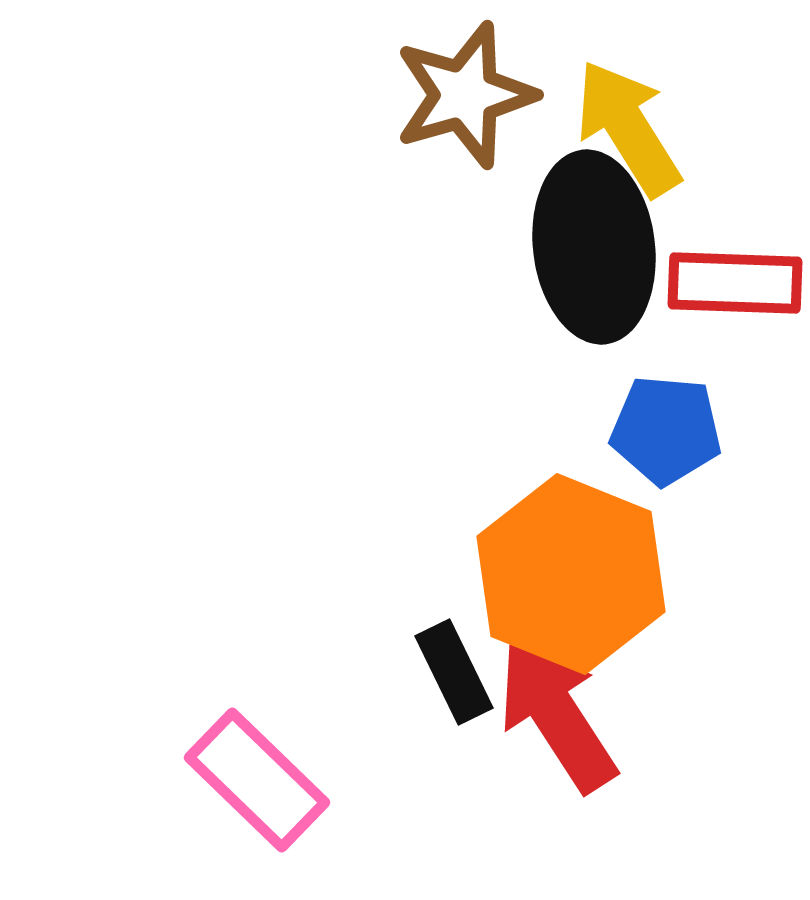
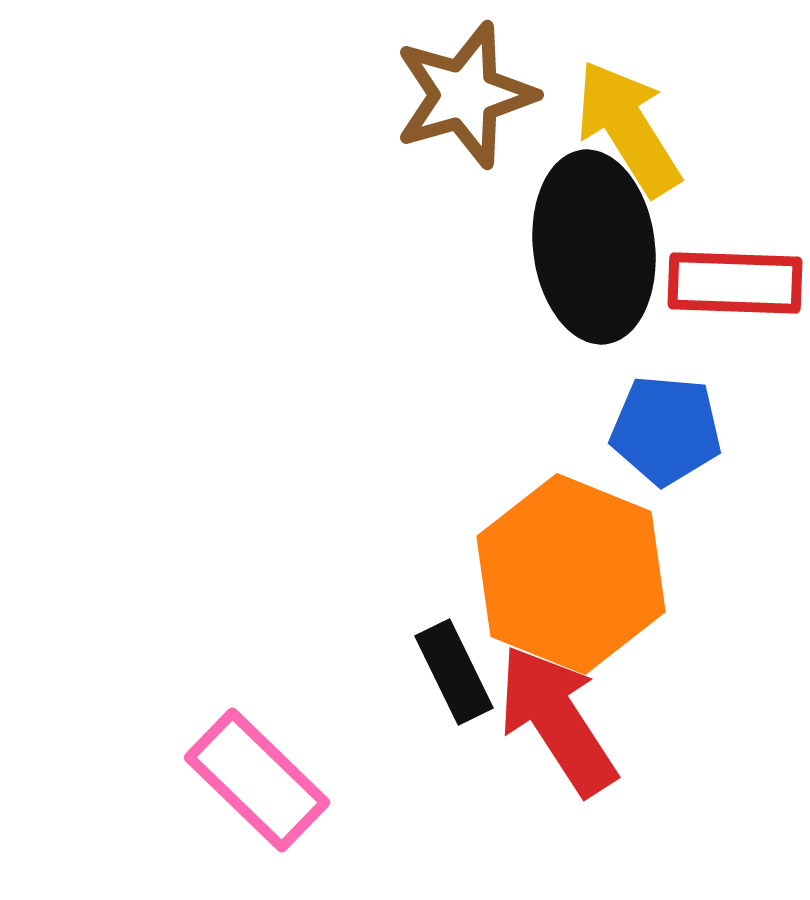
red arrow: moved 4 px down
